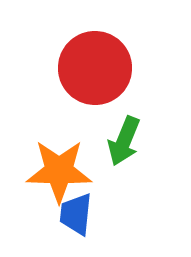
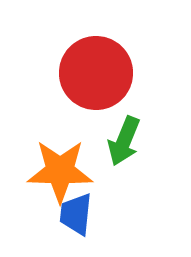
red circle: moved 1 px right, 5 px down
orange star: moved 1 px right
